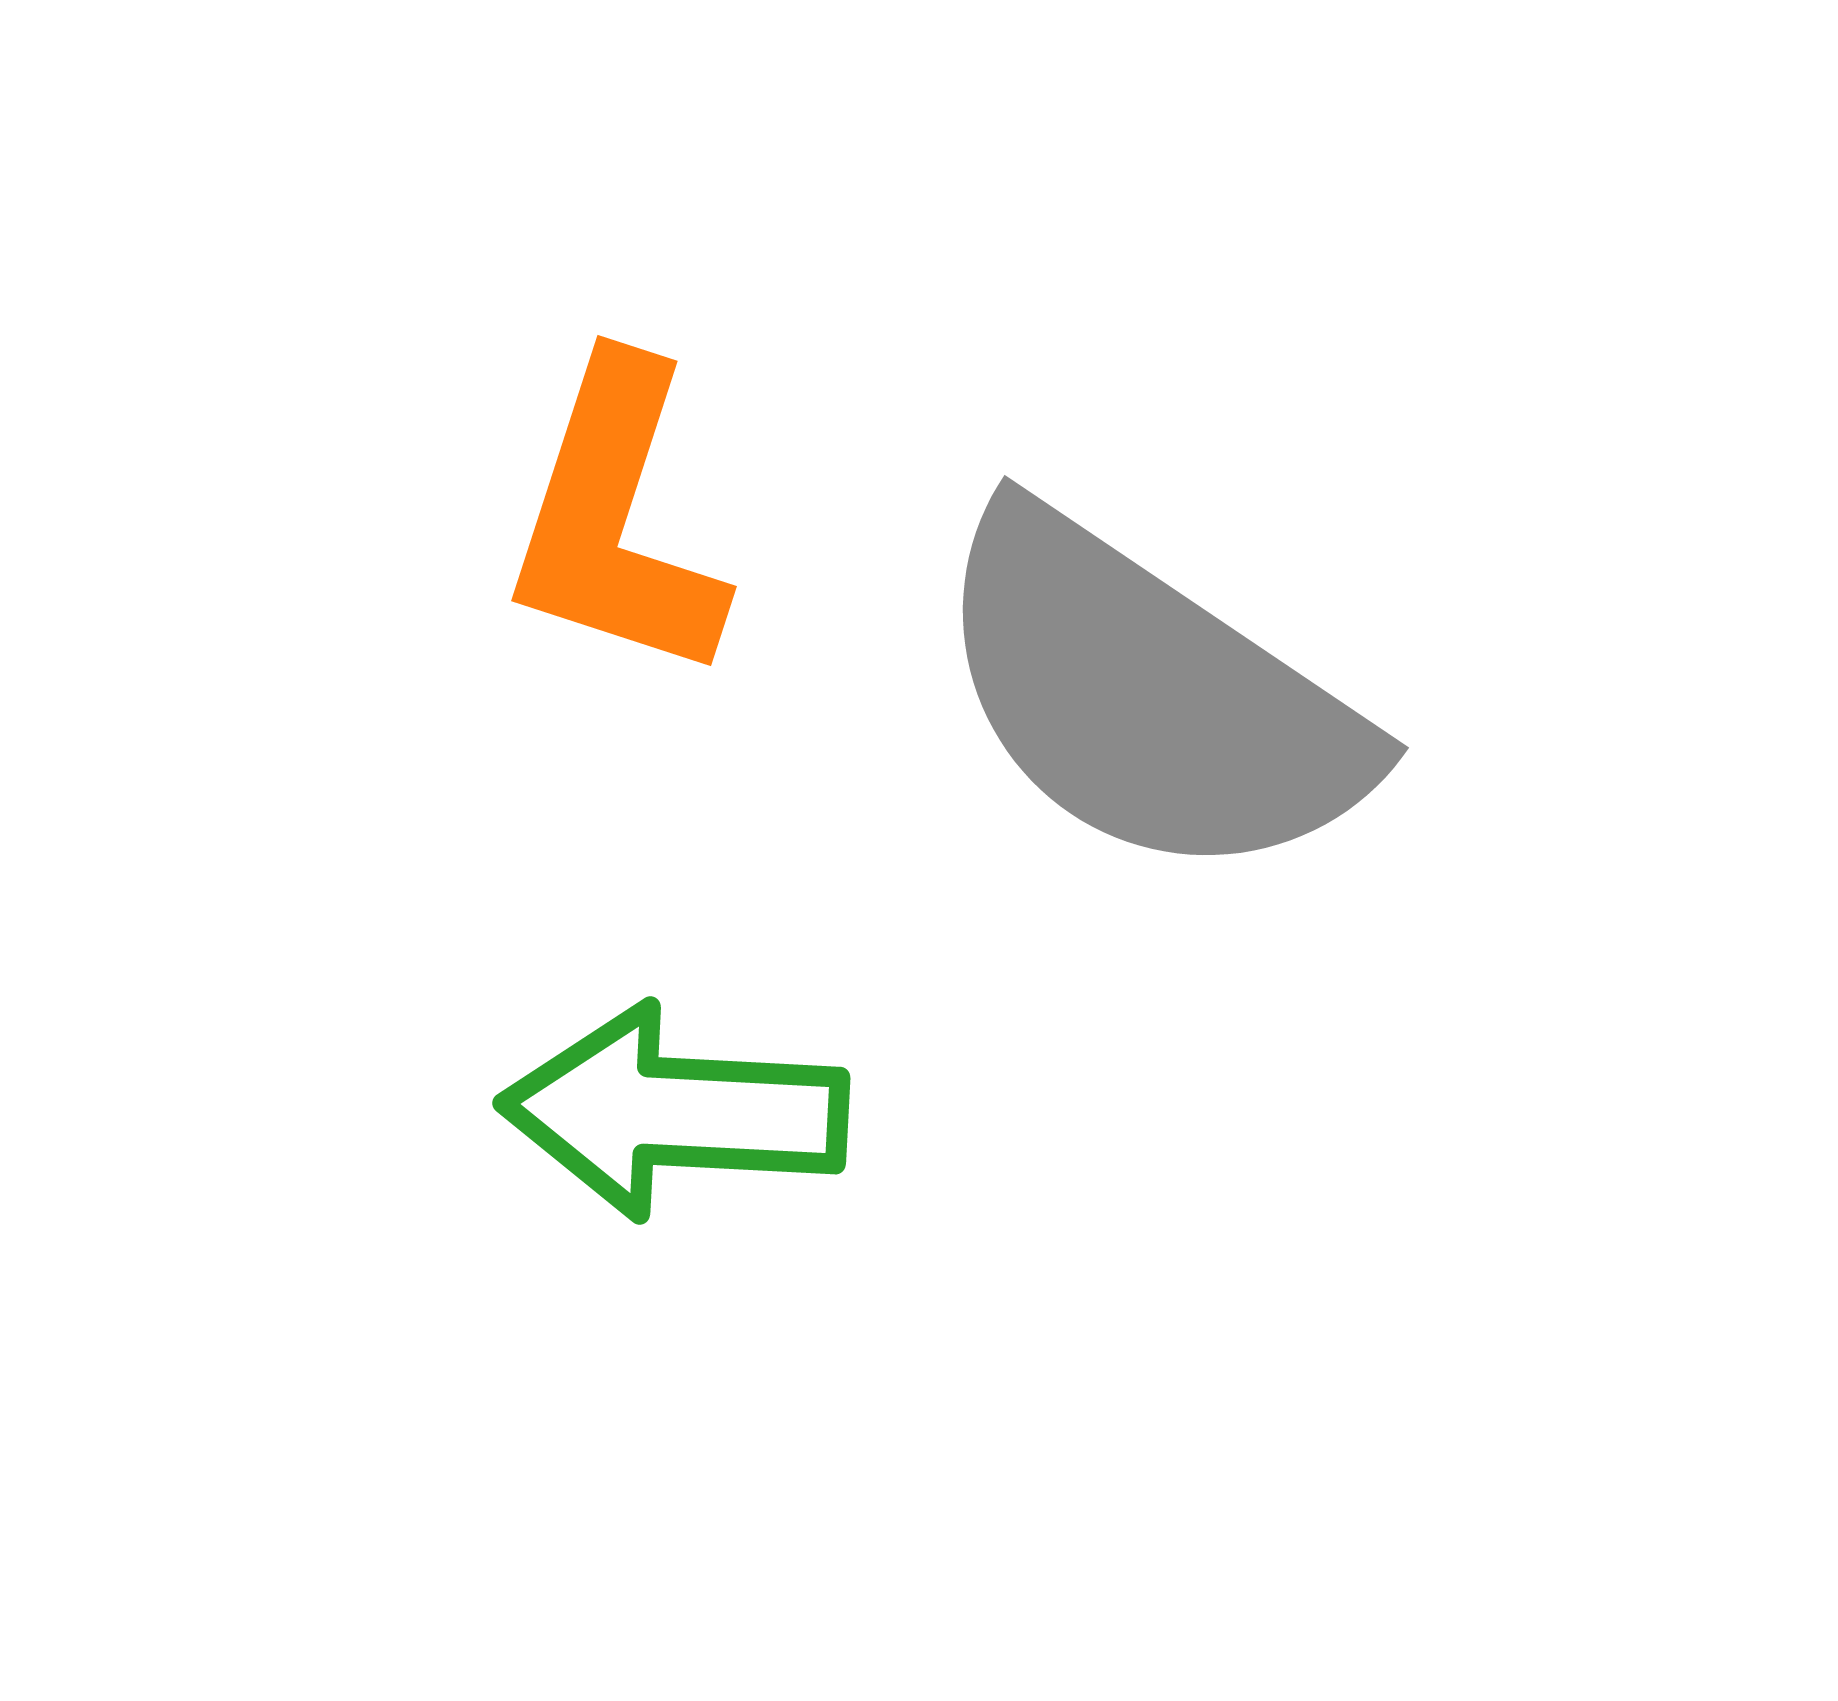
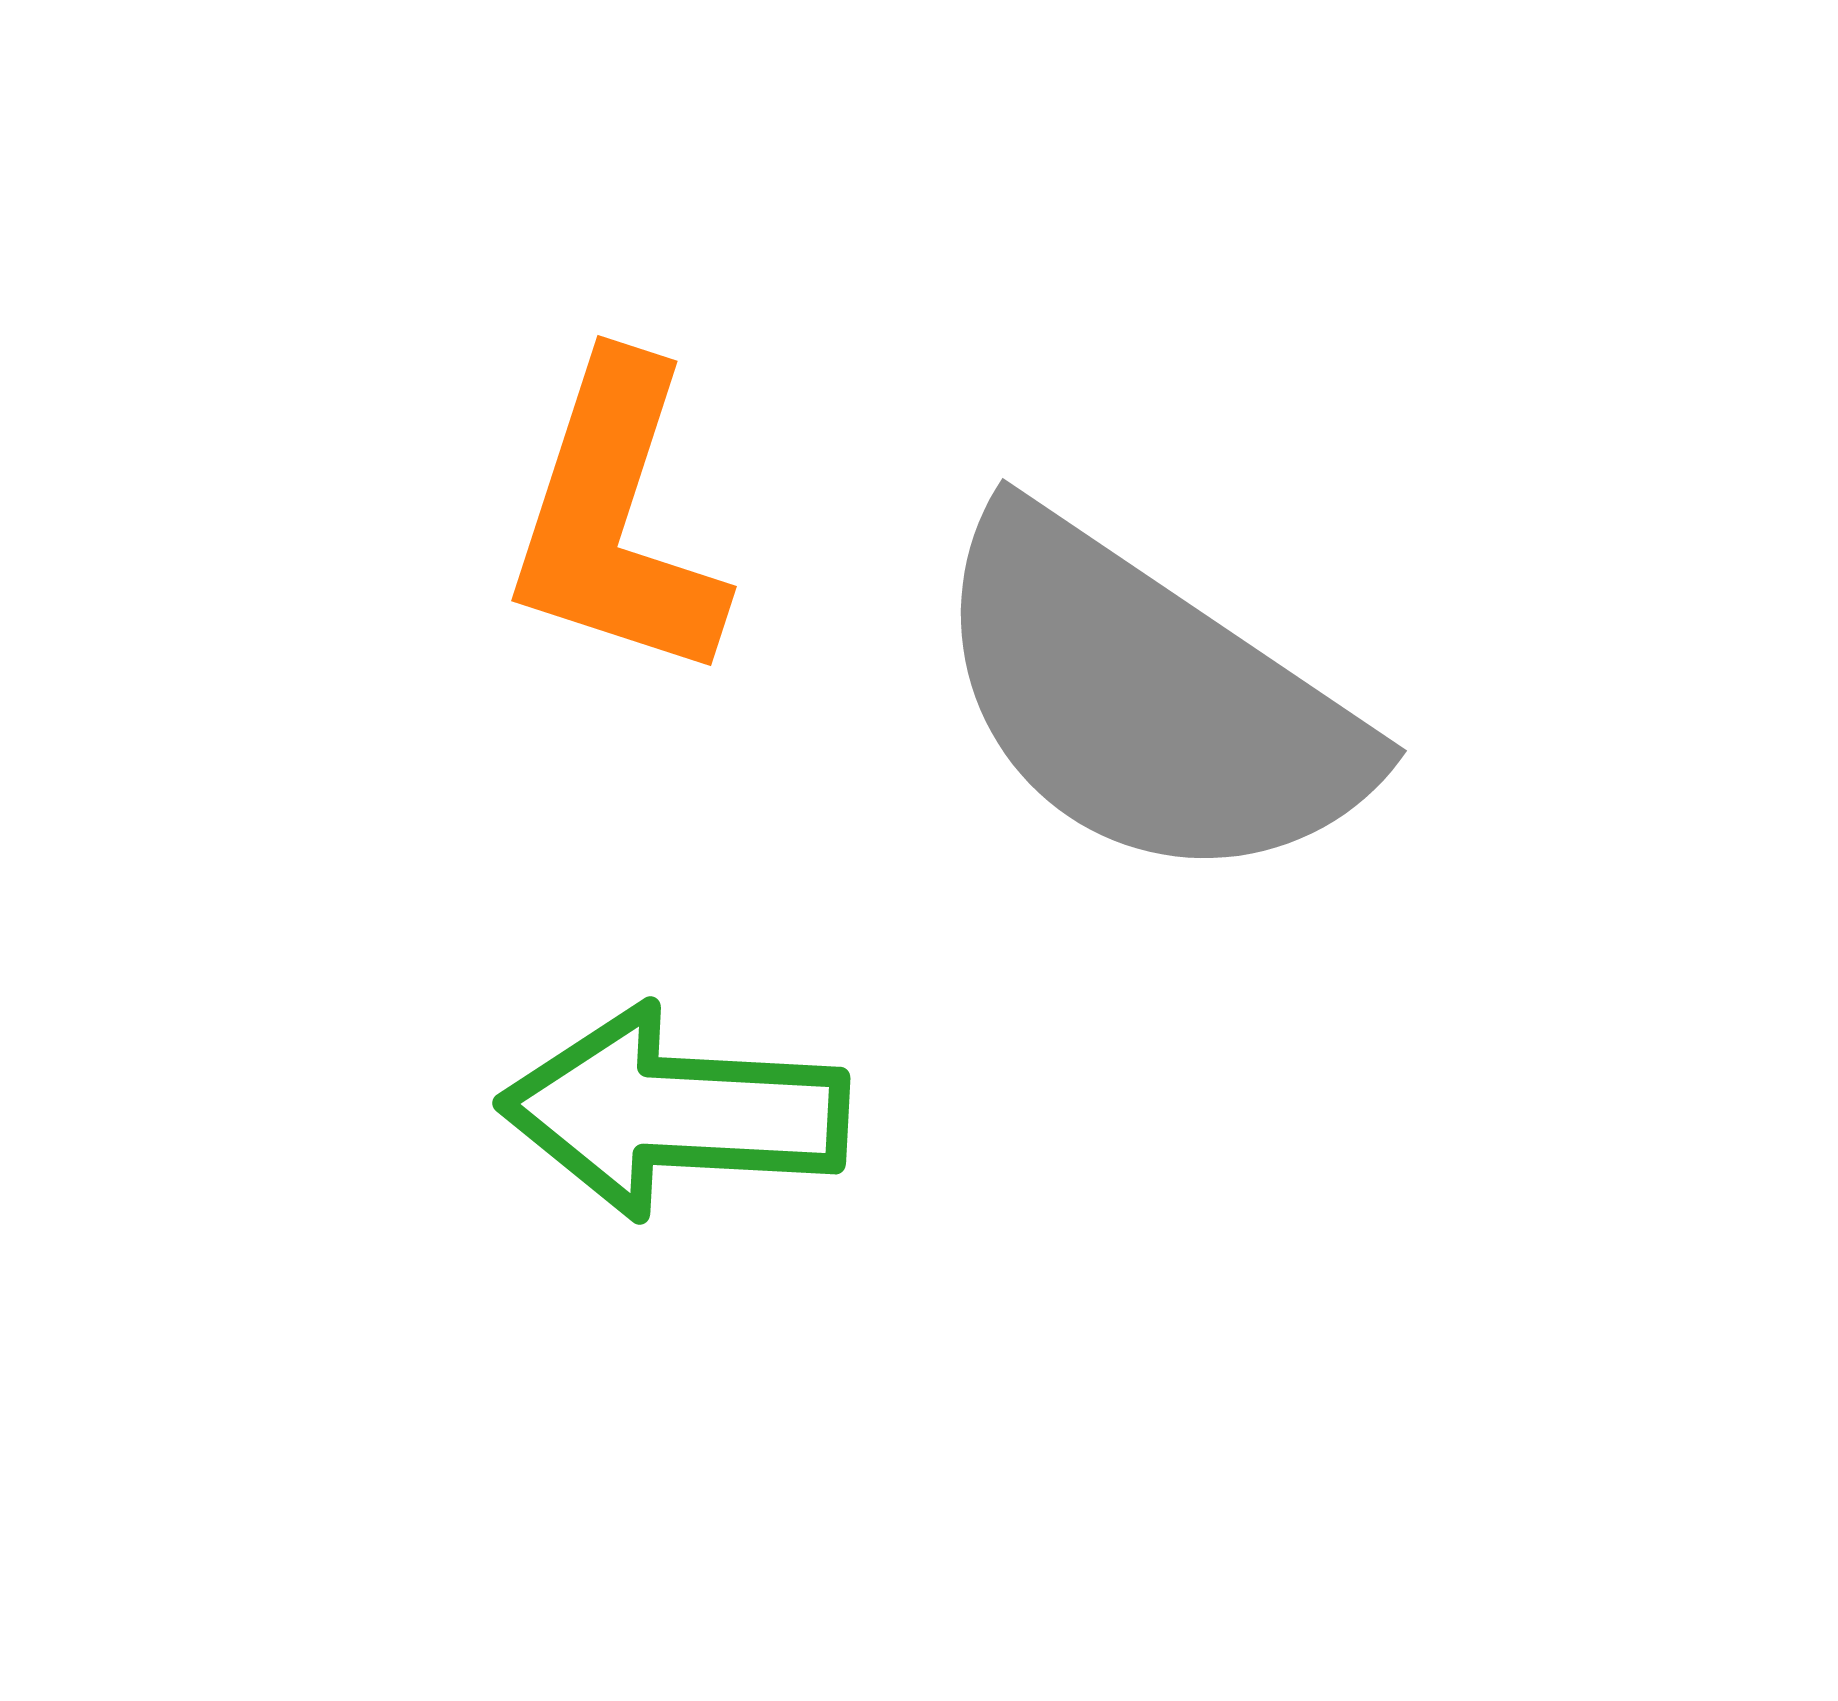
gray semicircle: moved 2 px left, 3 px down
